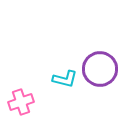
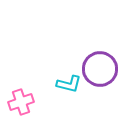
cyan L-shape: moved 4 px right, 5 px down
